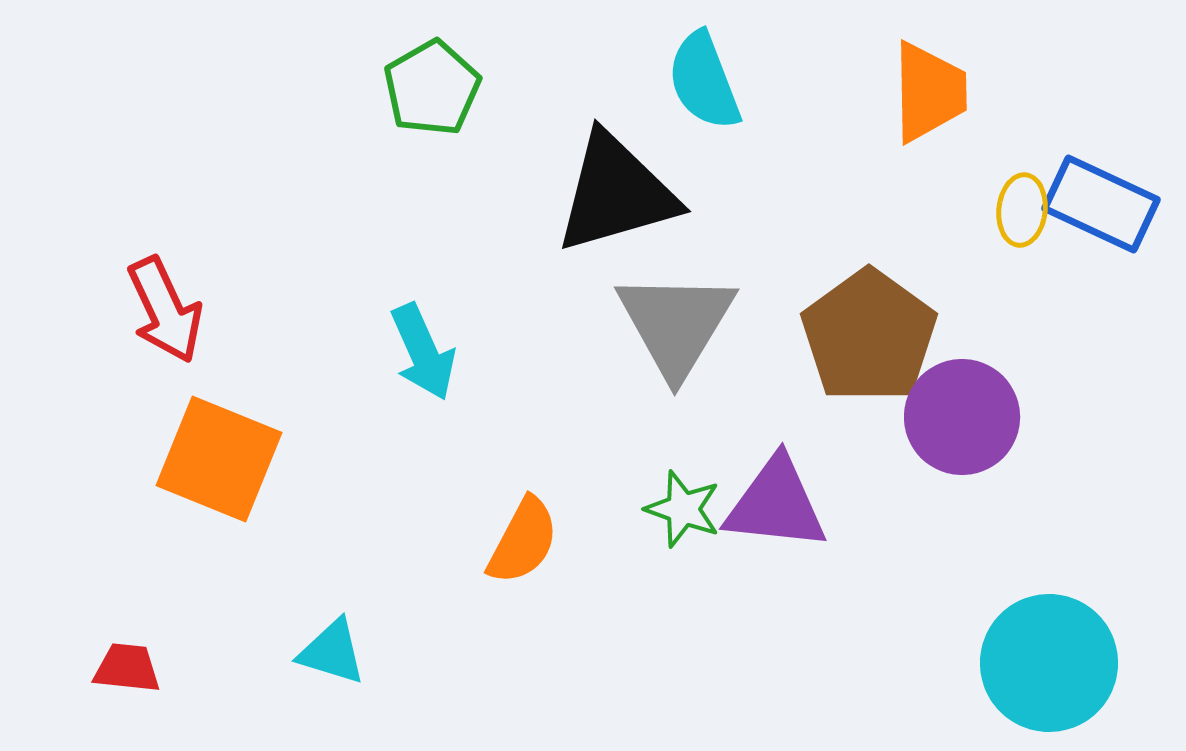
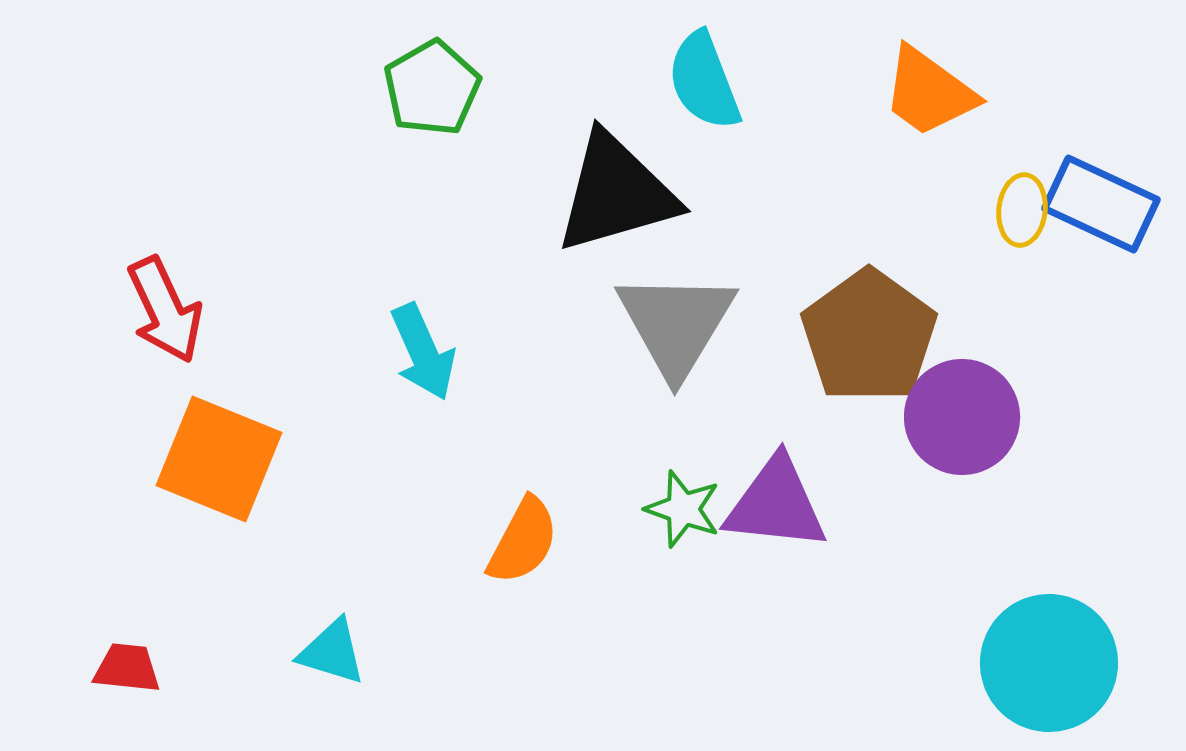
orange trapezoid: rotated 127 degrees clockwise
